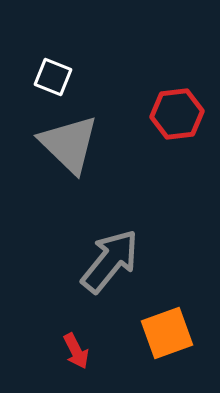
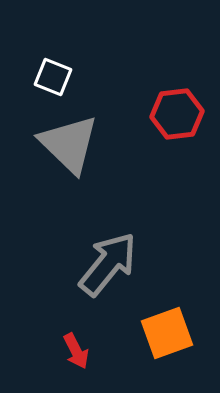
gray arrow: moved 2 px left, 3 px down
